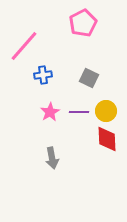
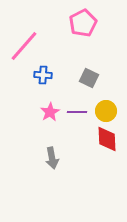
blue cross: rotated 12 degrees clockwise
purple line: moved 2 px left
